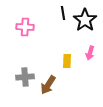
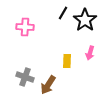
black line: rotated 40 degrees clockwise
gray cross: rotated 24 degrees clockwise
